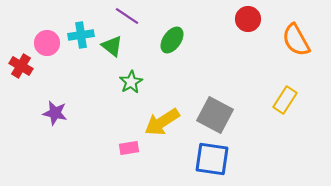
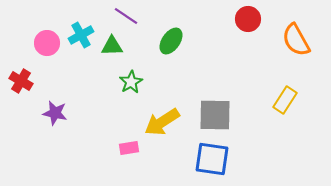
purple line: moved 1 px left
cyan cross: rotated 20 degrees counterclockwise
green ellipse: moved 1 px left, 1 px down
green triangle: rotated 40 degrees counterclockwise
red cross: moved 15 px down
gray square: rotated 27 degrees counterclockwise
